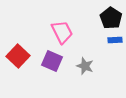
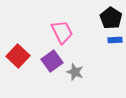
purple square: rotated 30 degrees clockwise
gray star: moved 10 px left, 6 px down
